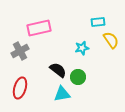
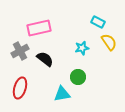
cyan rectangle: rotated 32 degrees clockwise
yellow semicircle: moved 2 px left, 2 px down
black semicircle: moved 13 px left, 11 px up
